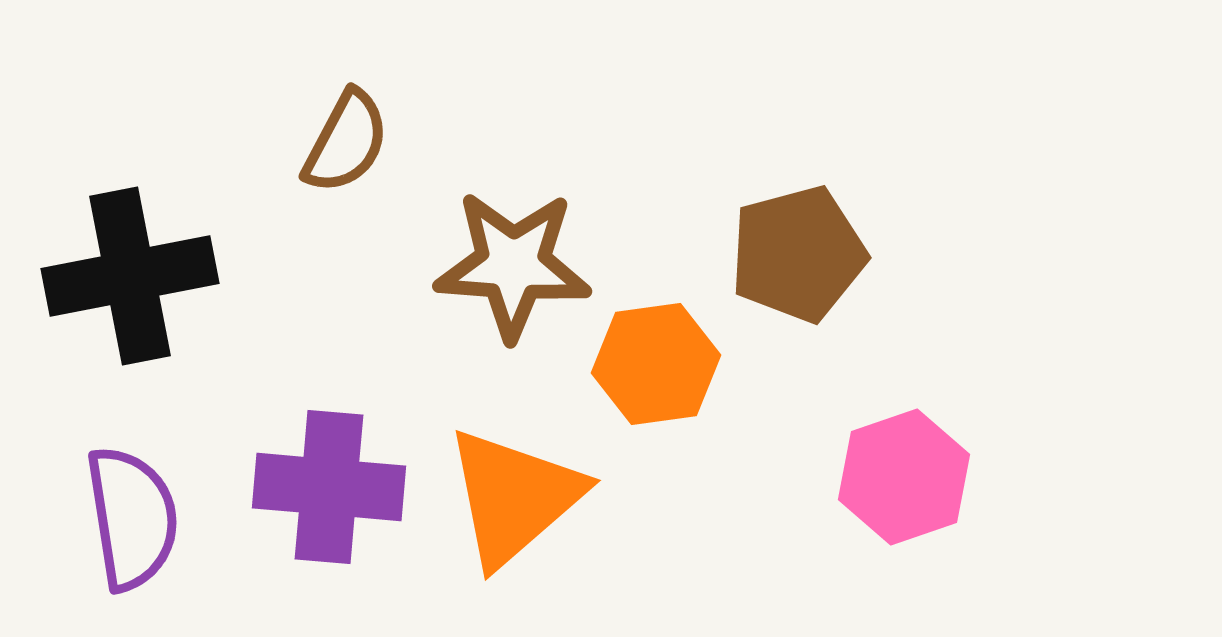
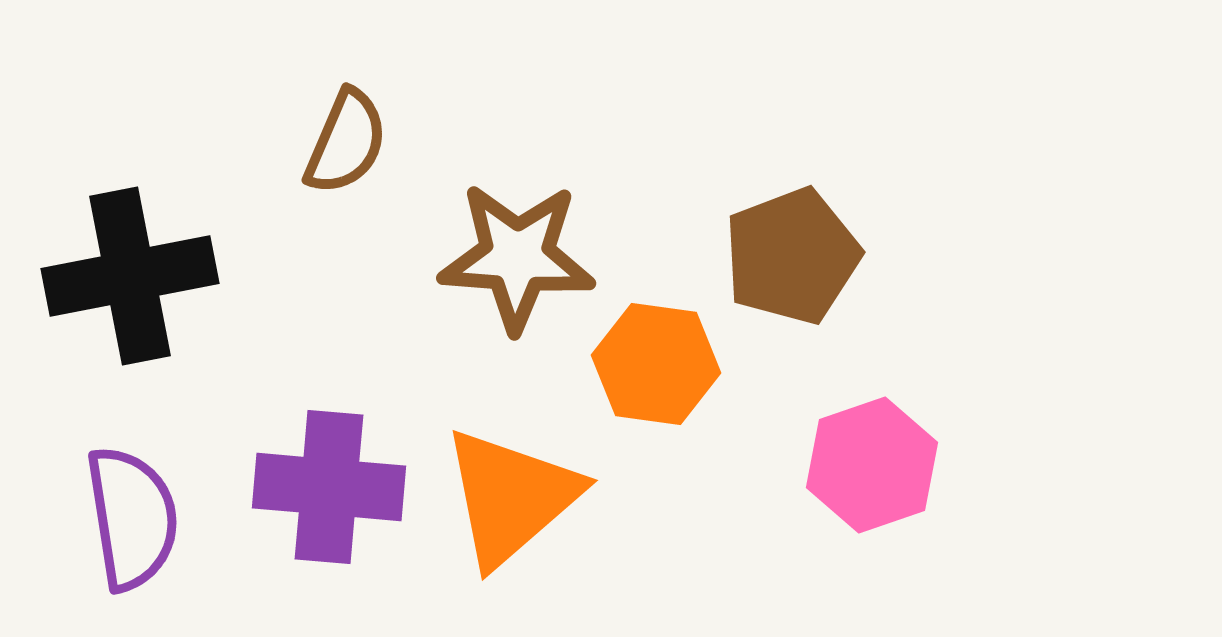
brown semicircle: rotated 5 degrees counterclockwise
brown pentagon: moved 6 px left, 2 px down; rotated 6 degrees counterclockwise
brown star: moved 4 px right, 8 px up
orange hexagon: rotated 16 degrees clockwise
pink hexagon: moved 32 px left, 12 px up
orange triangle: moved 3 px left
